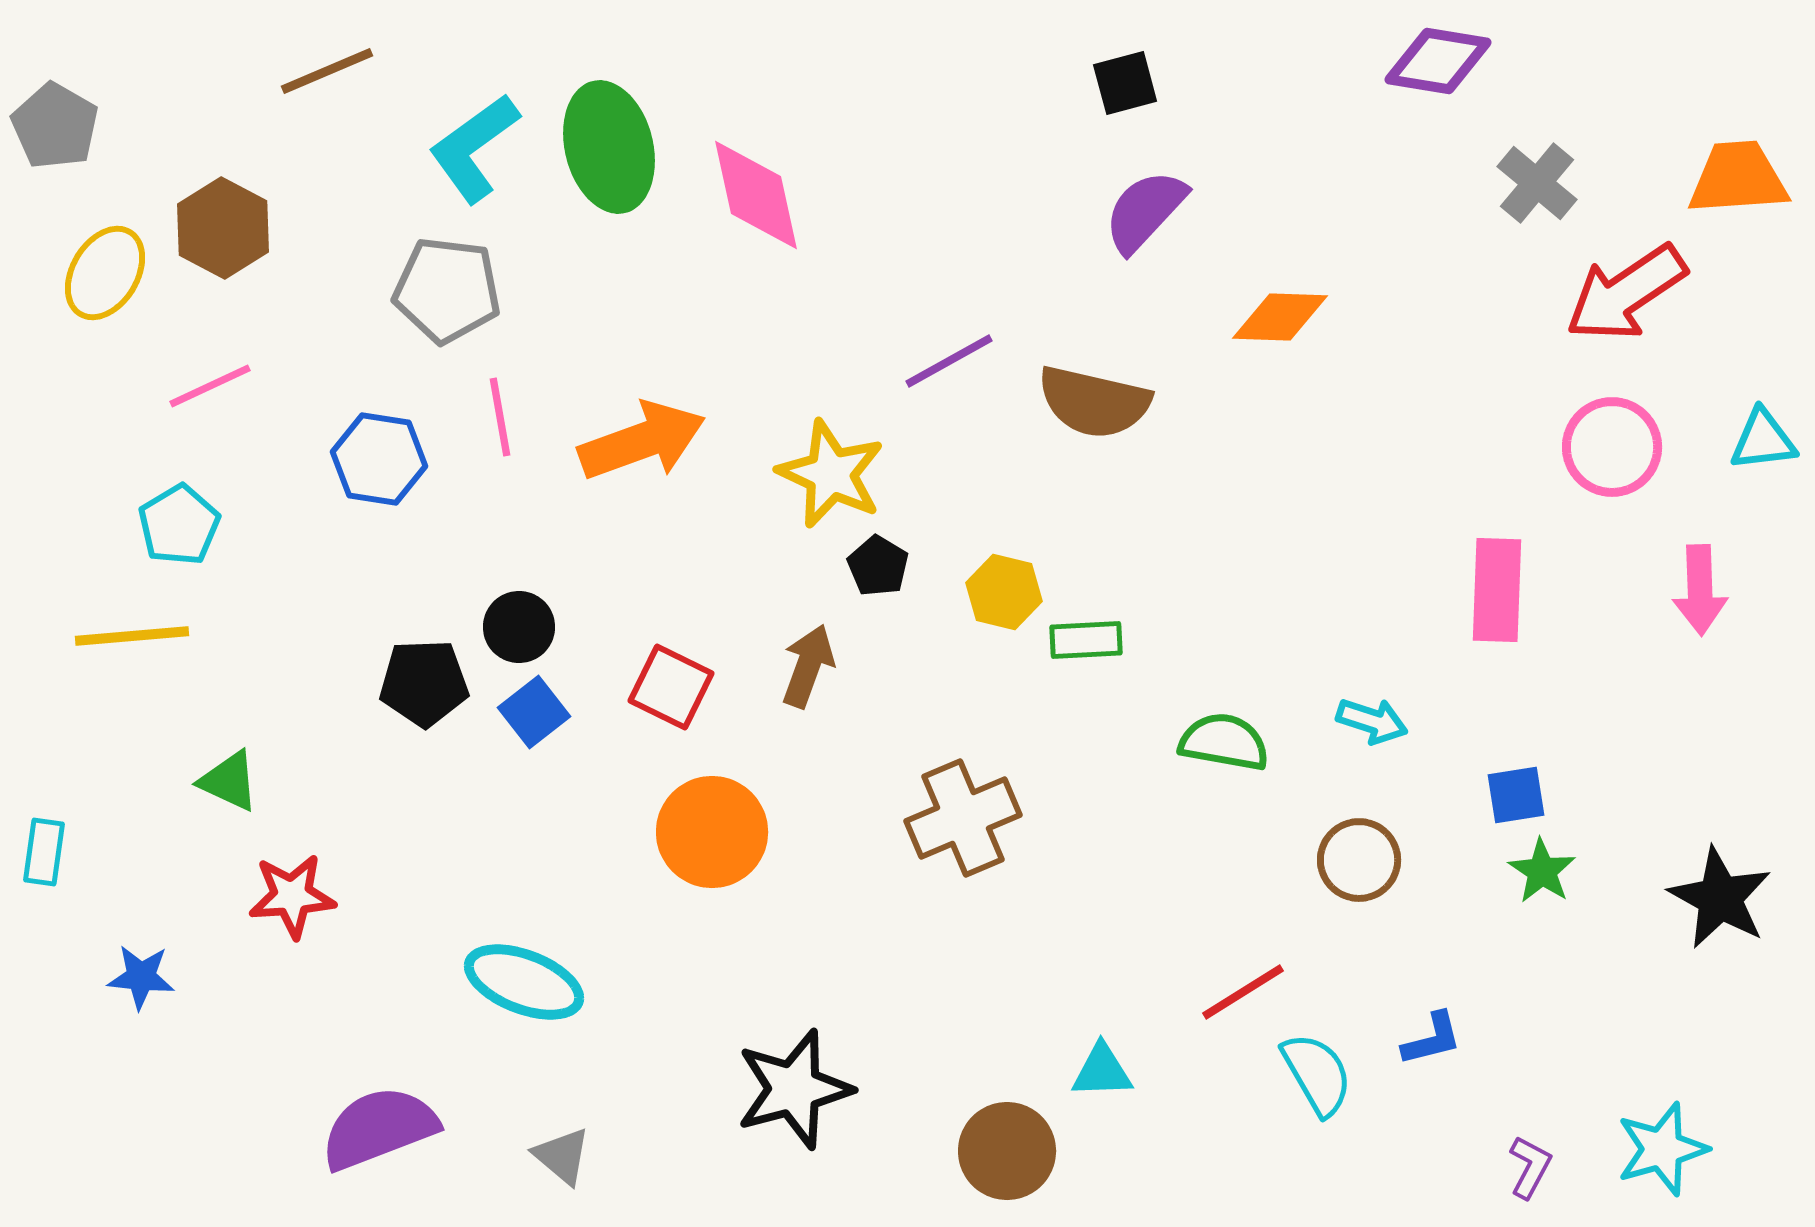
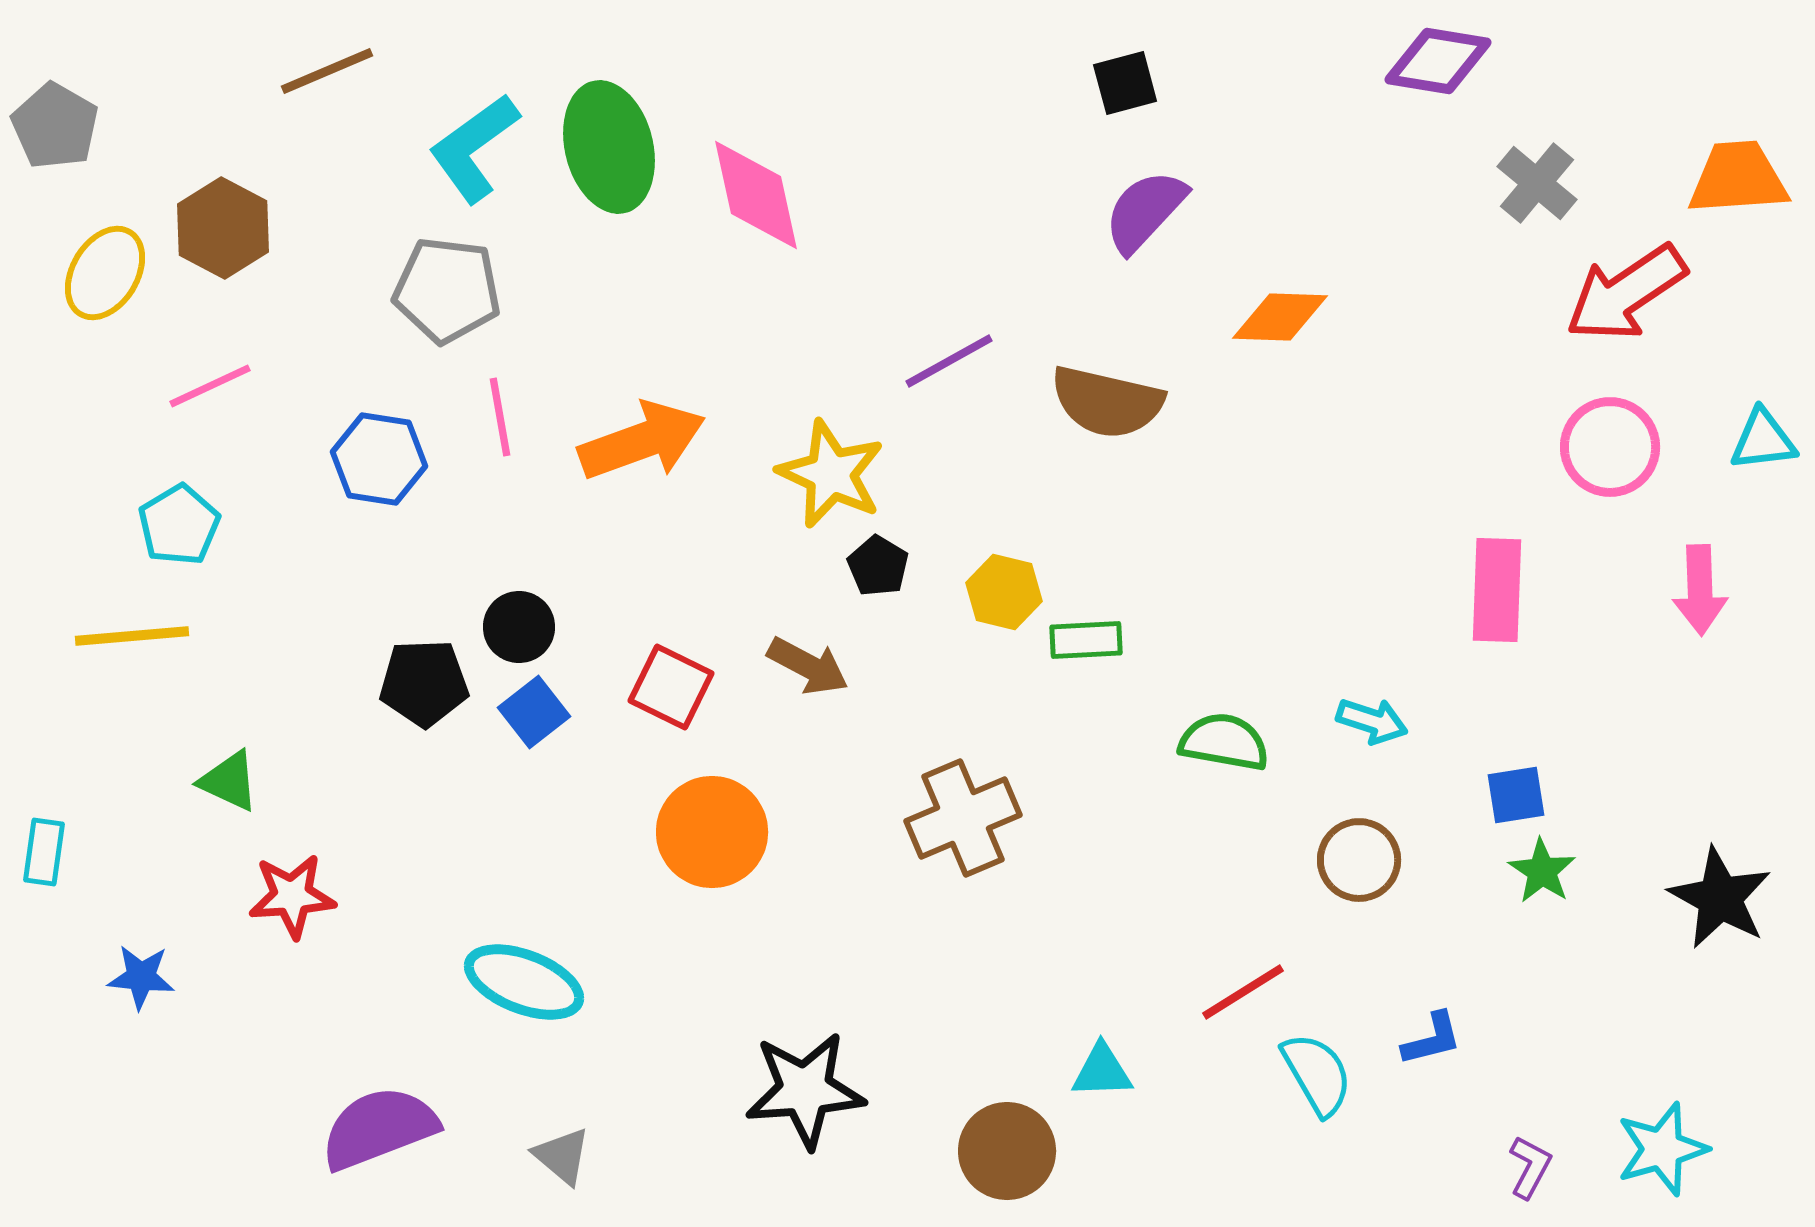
brown semicircle at (1094, 402): moved 13 px right
pink circle at (1612, 447): moved 2 px left
brown arrow at (808, 666): rotated 98 degrees clockwise
black star at (794, 1089): moved 11 px right, 1 px down; rotated 11 degrees clockwise
